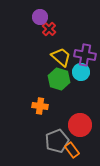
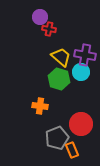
red cross: rotated 32 degrees counterclockwise
red circle: moved 1 px right, 1 px up
gray pentagon: moved 3 px up
orange rectangle: rotated 14 degrees clockwise
